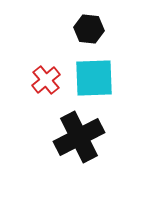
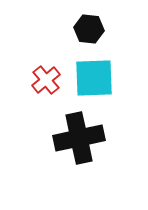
black cross: moved 1 px down; rotated 15 degrees clockwise
